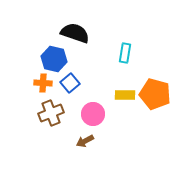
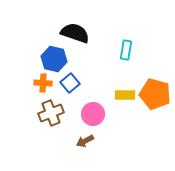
cyan rectangle: moved 1 px right, 3 px up
